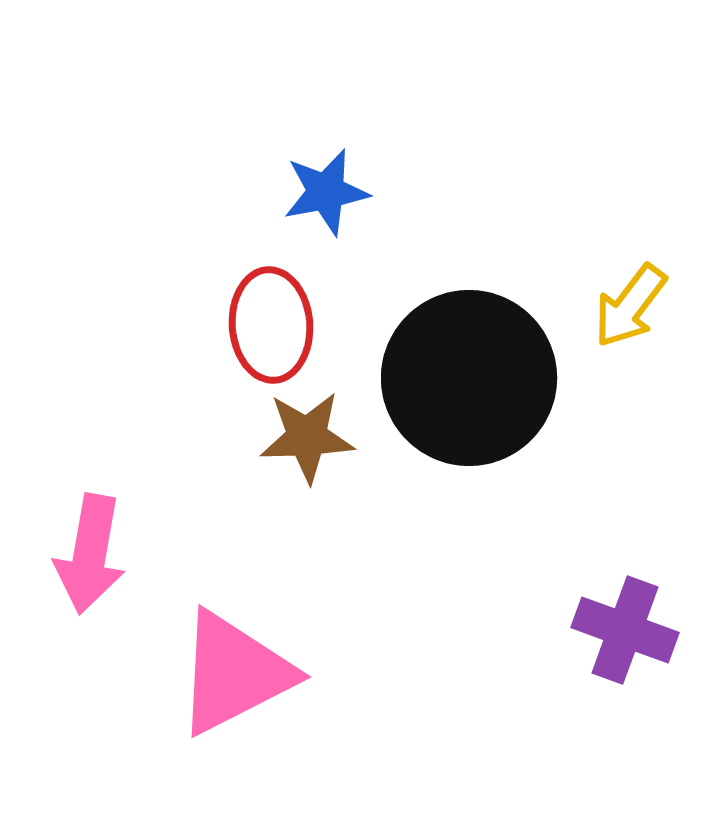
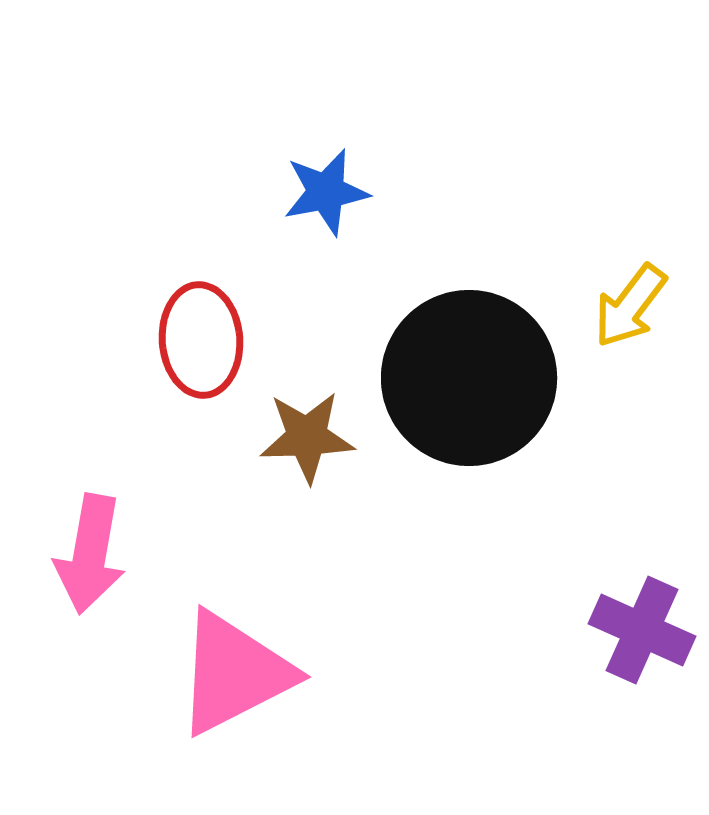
red ellipse: moved 70 px left, 15 px down
purple cross: moved 17 px right; rotated 4 degrees clockwise
